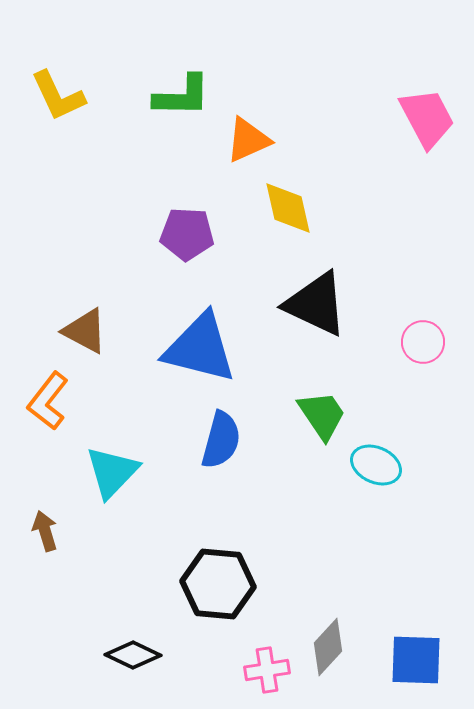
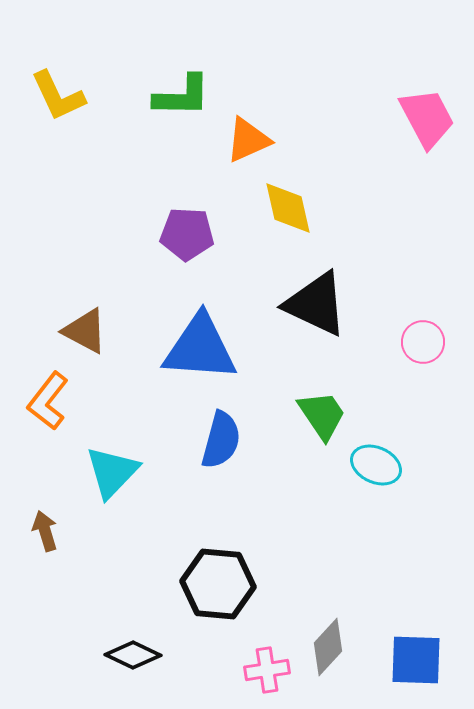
blue triangle: rotated 10 degrees counterclockwise
